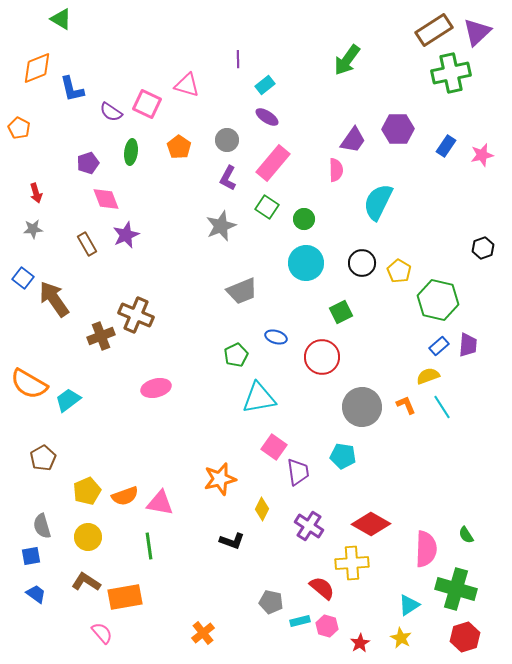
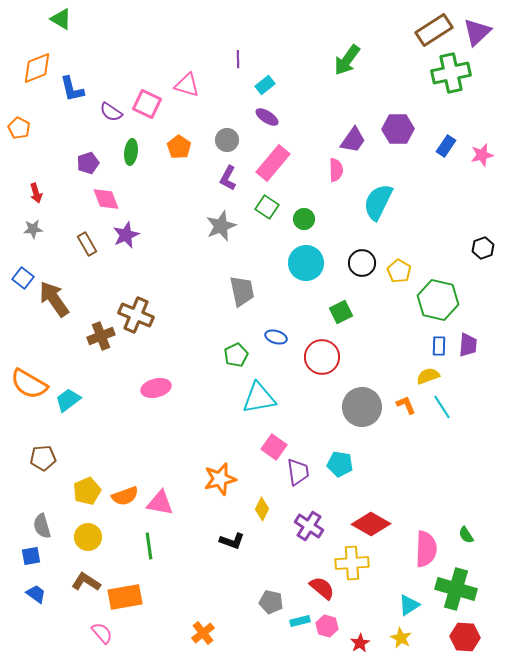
gray trapezoid at (242, 291): rotated 80 degrees counterclockwise
blue rectangle at (439, 346): rotated 48 degrees counterclockwise
cyan pentagon at (343, 456): moved 3 px left, 8 px down
brown pentagon at (43, 458): rotated 25 degrees clockwise
red hexagon at (465, 637): rotated 20 degrees clockwise
